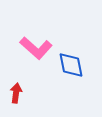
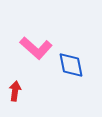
red arrow: moved 1 px left, 2 px up
